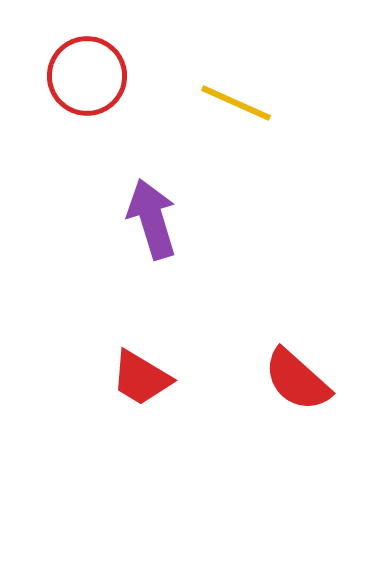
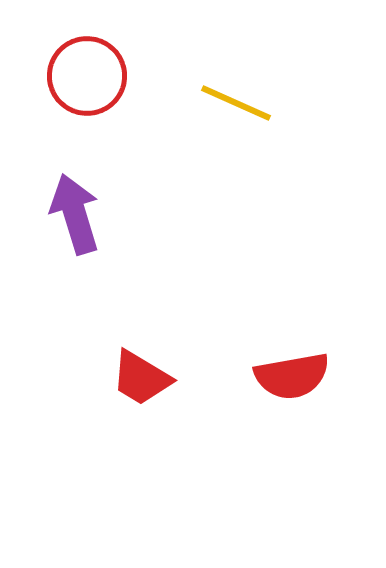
purple arrow: moved 77 px left, 5 px up
red semicircle: moved 5 px left, 4 px up; rotated 52 degrees counterclockwise
